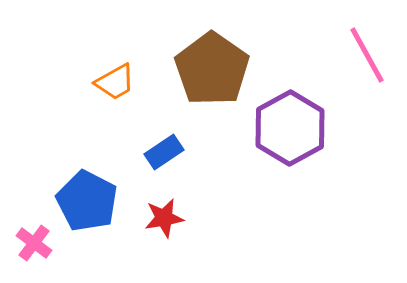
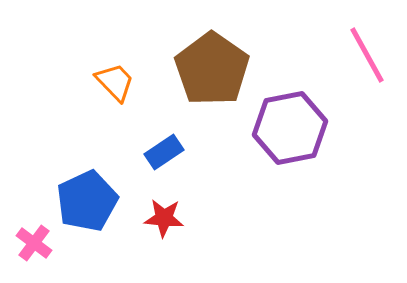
orange trapezoid: rotated 105 degrees counterclockwise
purple hexagon: rotated 18 degrees clockwise
blue pentagon: rotated 20 degrees clockwise
red star: rotated 15 degrees clockwise
